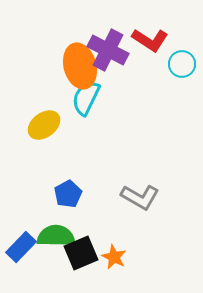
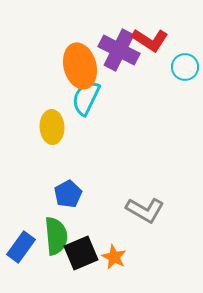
purple cross: moved 11 px right
cyan circle: moved 3 px right, 3 px down
yellow ellipse: moved 8 px right, 2 px down; rotated 56 degrees counterclockwise
gray L-shape: moved 5 px right, 13 px down
green semicircle: rotated 84 degrees clockwise
blue rectangle: rotated 8 degrees counterclockwise
